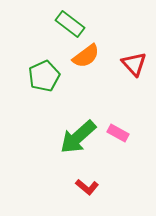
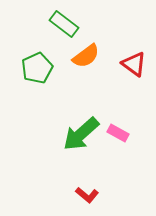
green rectangle: moved 6 px left
red triangle: rotated 12 degrees counterclockwise
green pentagon: moved 7 px left, 8 px up
green arrow: moved 3 px right, 3 px up
red L-shape: moved 8 px down
